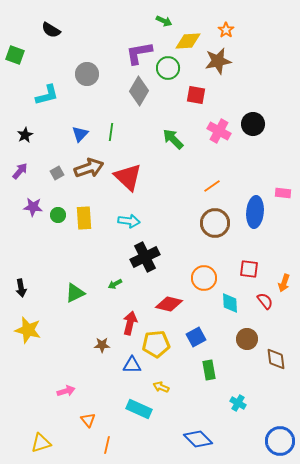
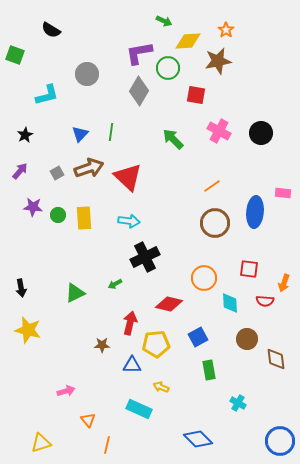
black circle at (253, 124): moved 8 px right, 9 px down
red semicircle at (265, 301): rotated 132 degrees clockwise
blue square at (196, 337): moved 2 px right
